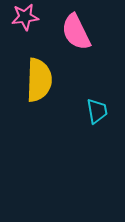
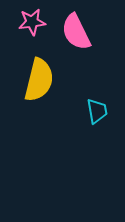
pink star: moved 7 px right, 5 px down
yellow semicircle: rotated 12 degrees clockwise
